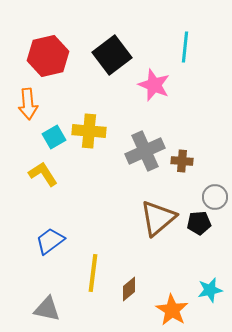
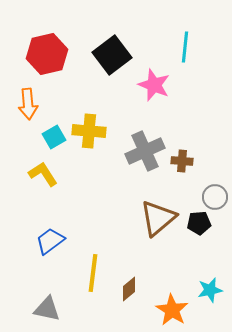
red hexagon: moved 1 px left, 2 px up
